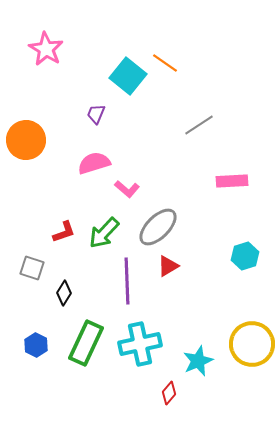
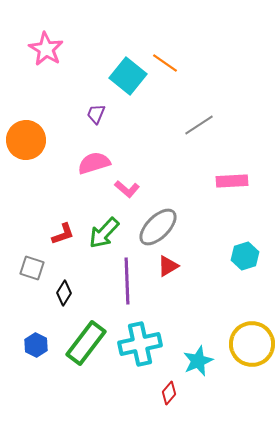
red L-shape: moved 1 px left, 2 px down
green rectangle: rotated 12 degrees clockwise
